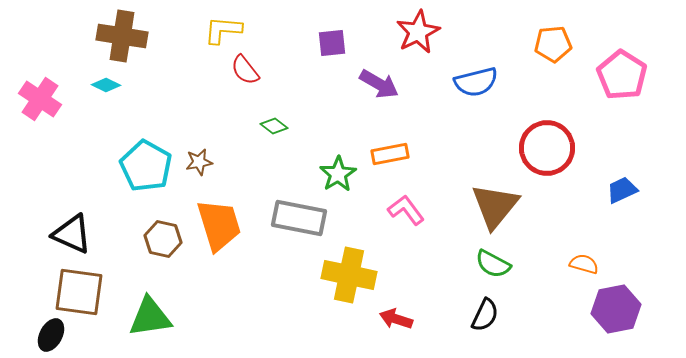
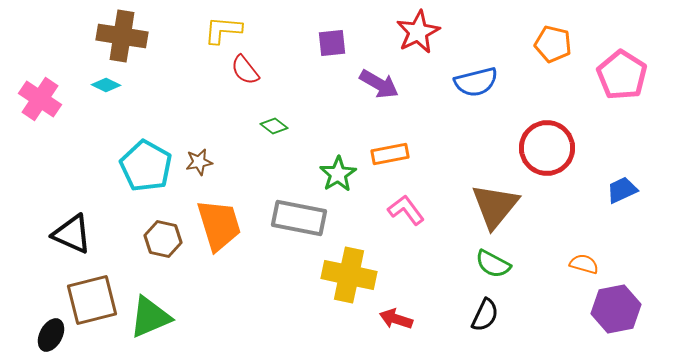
orange pentagon: rotated 18 degrees clockwise
brown square: moved 13 px right, 8 px down; rotated 22 degrees counterclockwise
green triangle: rotated 15 degrees counterclockwise
